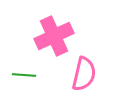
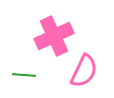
pink semicircle: moved 3 px up; rotated 12 degrees clockwise
